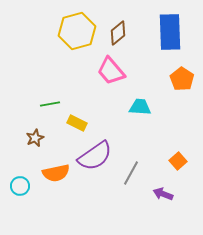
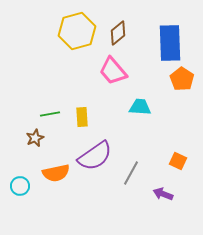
blue rectangle: moved 11 px down
pink trapezoid: moved 2 px right
green line: moved 10 px down
yellow rectangle: moved 5 px right, 6 px up; rotated 60 degrees clockwise
orange square: rotated 24 degrees counterclockwise
